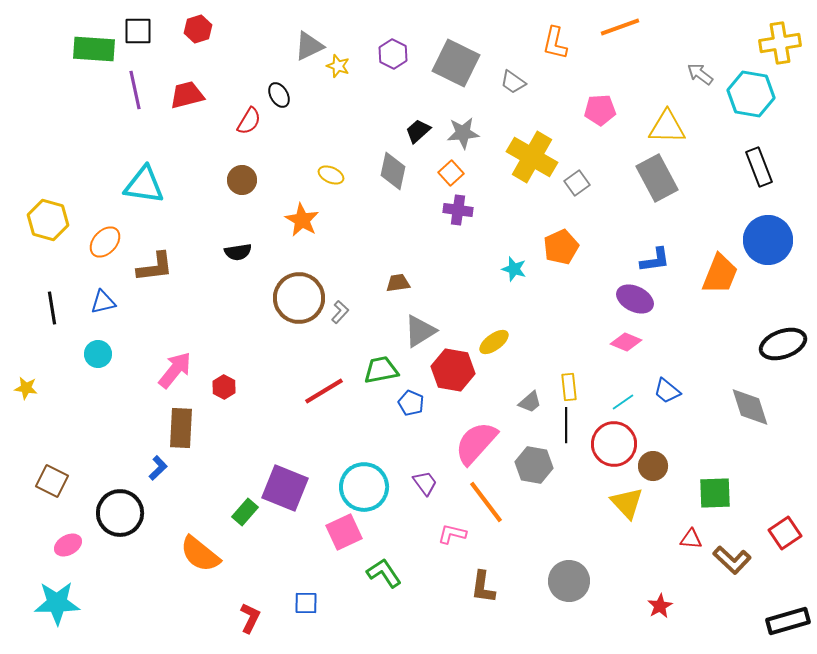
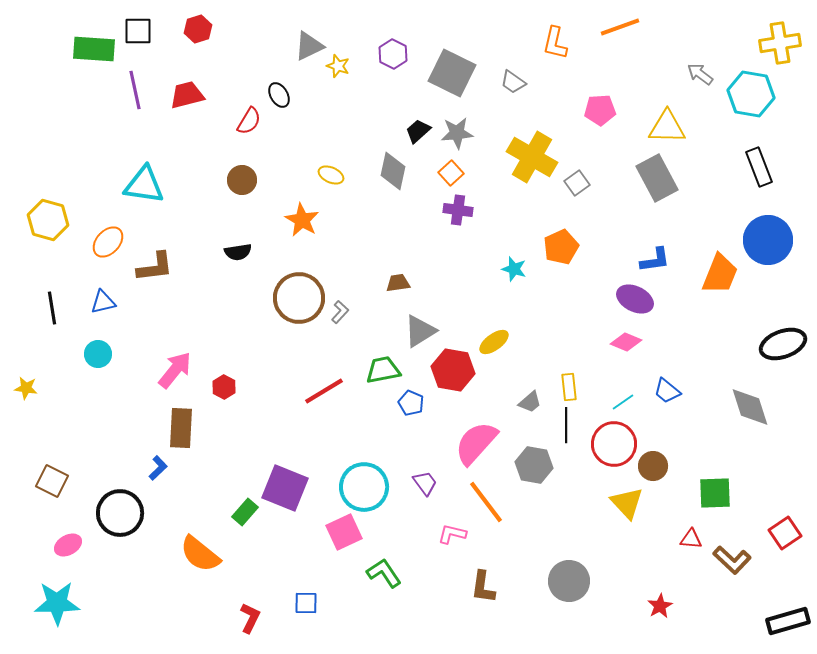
gray square at (456, 63): moved 4 px left, 10 px down
gray star at (463, 133): moved 6 px left
orange ellipse at (105, 242): moved 3 px right
green trapezoid at (381, 370): moved 2 px right
